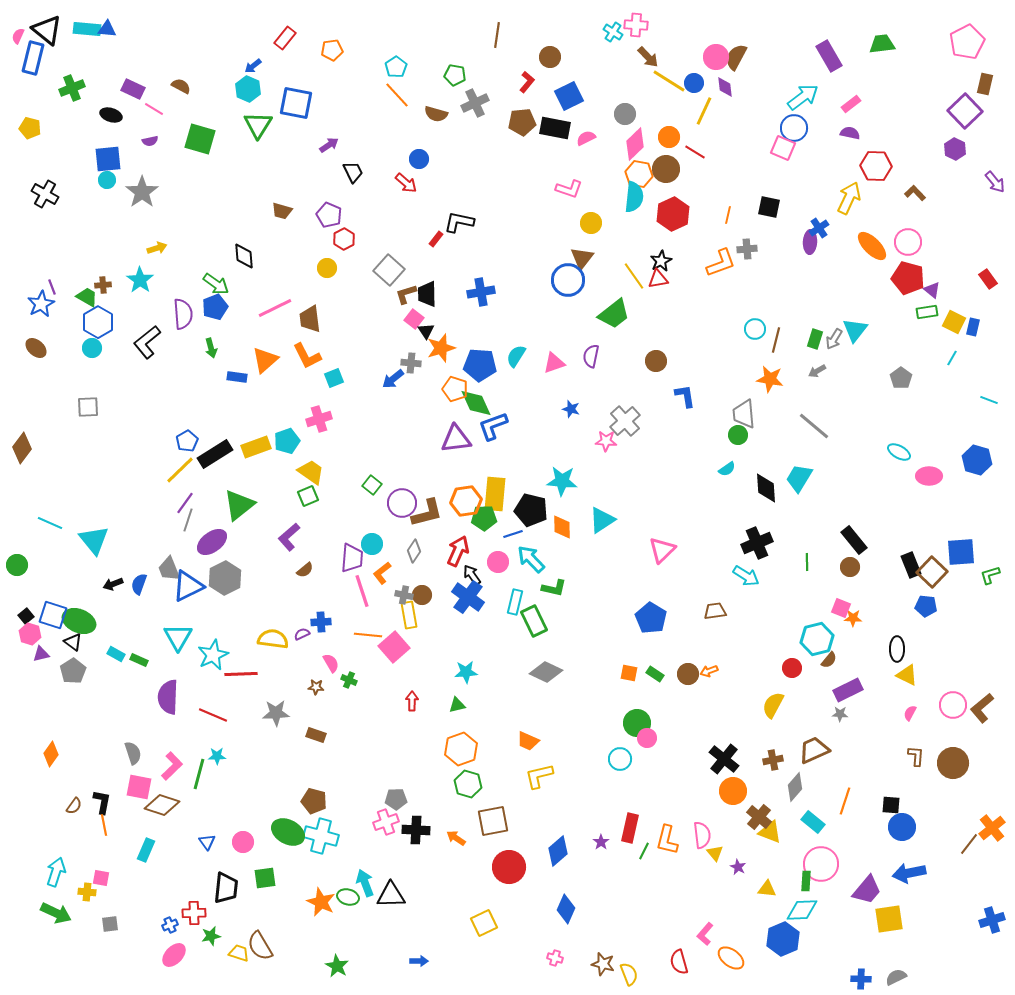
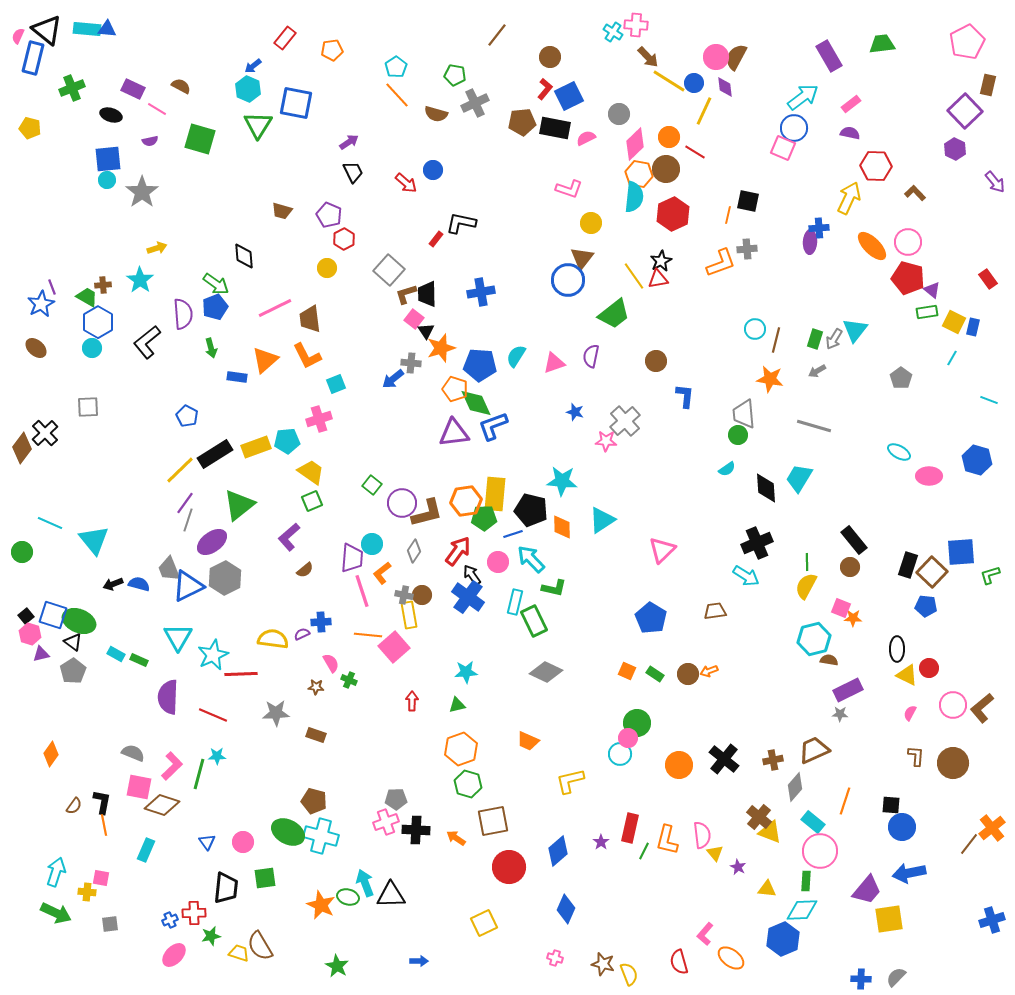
brown line at (497, 35): rotated 30 degrees clockwise
red L-shape at (527, 82): moved 18 px right, 7 px down
brown rectangle at (985, 84): moved 3 px right, 1 px down
pink line at (154, 109): moved 3 px right
gray circle at (625, 114): moved 6 px left
purple arrow at (329, 145): moved 20 px right, 3 px up
blue circle at (419, 159): moved 14 px right, 11 px down
black cross at (45, 194): moved 239 px down; rotated 16 degrees clockwise
black square at (769, 207): moved 21 px left, 6 px up
black L-shape at (459, 222): moved 2 px right, 1 px down
blue cross at (819, 228): rotated 30 degrees clockwise
cyan square at (334, 378): moved 2 px right, 6 px down
blue L-shape at (685, 396): rotated 15 degrees clockwise
blue star at (571, 409): moved 4 px right, 3 px down
gray line at (814, 426): rotated 24 degrees counterclockwise
purple triangle at (456, 439): moved 2 px left, 6 px up
blue pentagon at (187, 441): moved 25 px up; rotated 15 degrees counterclockwise
cyan pentagon at (287, 441): rotated 15 degrees clockwise
green square at (308, 496): moved 4 px right, 5 px down
red arrow at (458, 551): rotated 12 degrees clockwise
green circle at (17, 565): moved 5 px right, 13 px up
black rectangle at (911, 565): moved 3 px left; rotated 40 degrees clockwise
blue semicircle at (139, 584): rotated 85 degrees clockwise
cyan hexagon at (817, 639): moved 3 px left
brown semicircle at (829, 660): rotated 120 degrees counterclockwise
red circle at (792, 668): moved 137 px right
orange square at (629, 673): moved 2 px left, 2 px up; rotated 12 degrees clockwise
yellow semicircle at (773, 705): moved 33 px right, 119 px up
pink circle at (647, 738): moved 19 px left
gray semicircle at (133, 753): rotated 50 degrees counterclockwise
cyan circle at (620, 759): moved 5 px up
yellow L-shape at (539, 776): moved 31 px right, 5 px down
orange circle at (733, 791): moved 54 px left, 26 px up
pink circle at (821, 864): moved 1 px left, 13 px up
orange star at (321, 902): moved 3 px down
blue cross at (170, 925): moved 5 px up
gray semicircle at (896, 977): rotated 20 degrees counterclockwise
